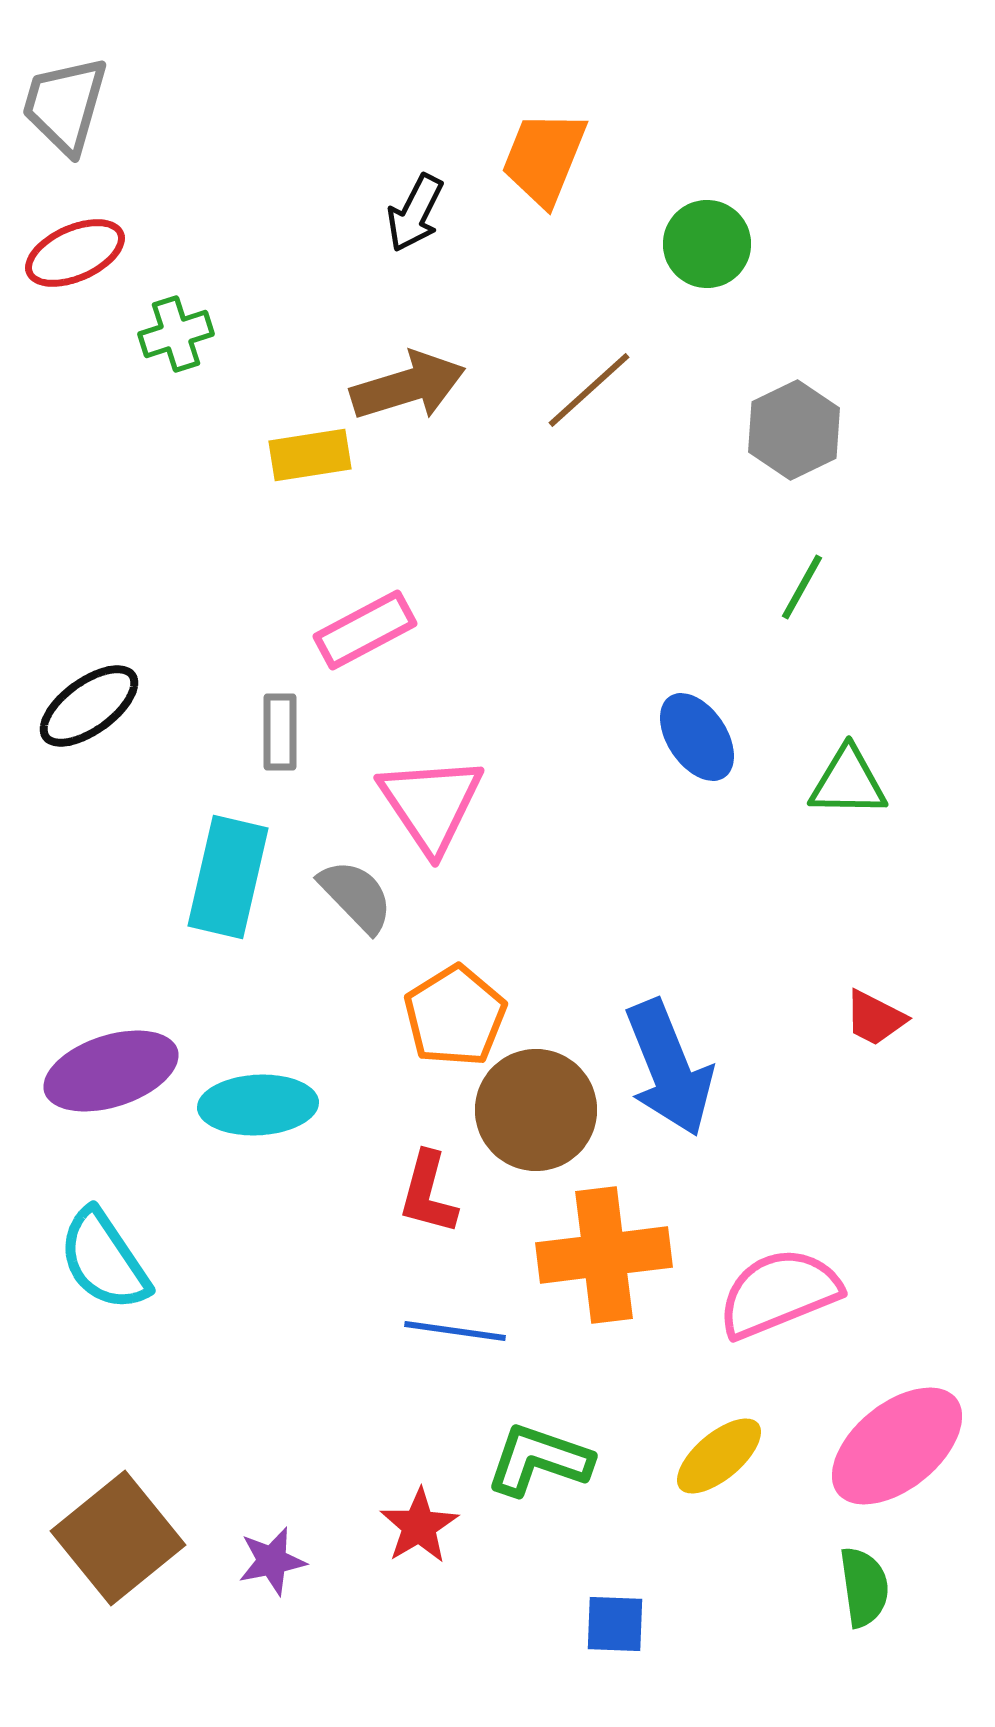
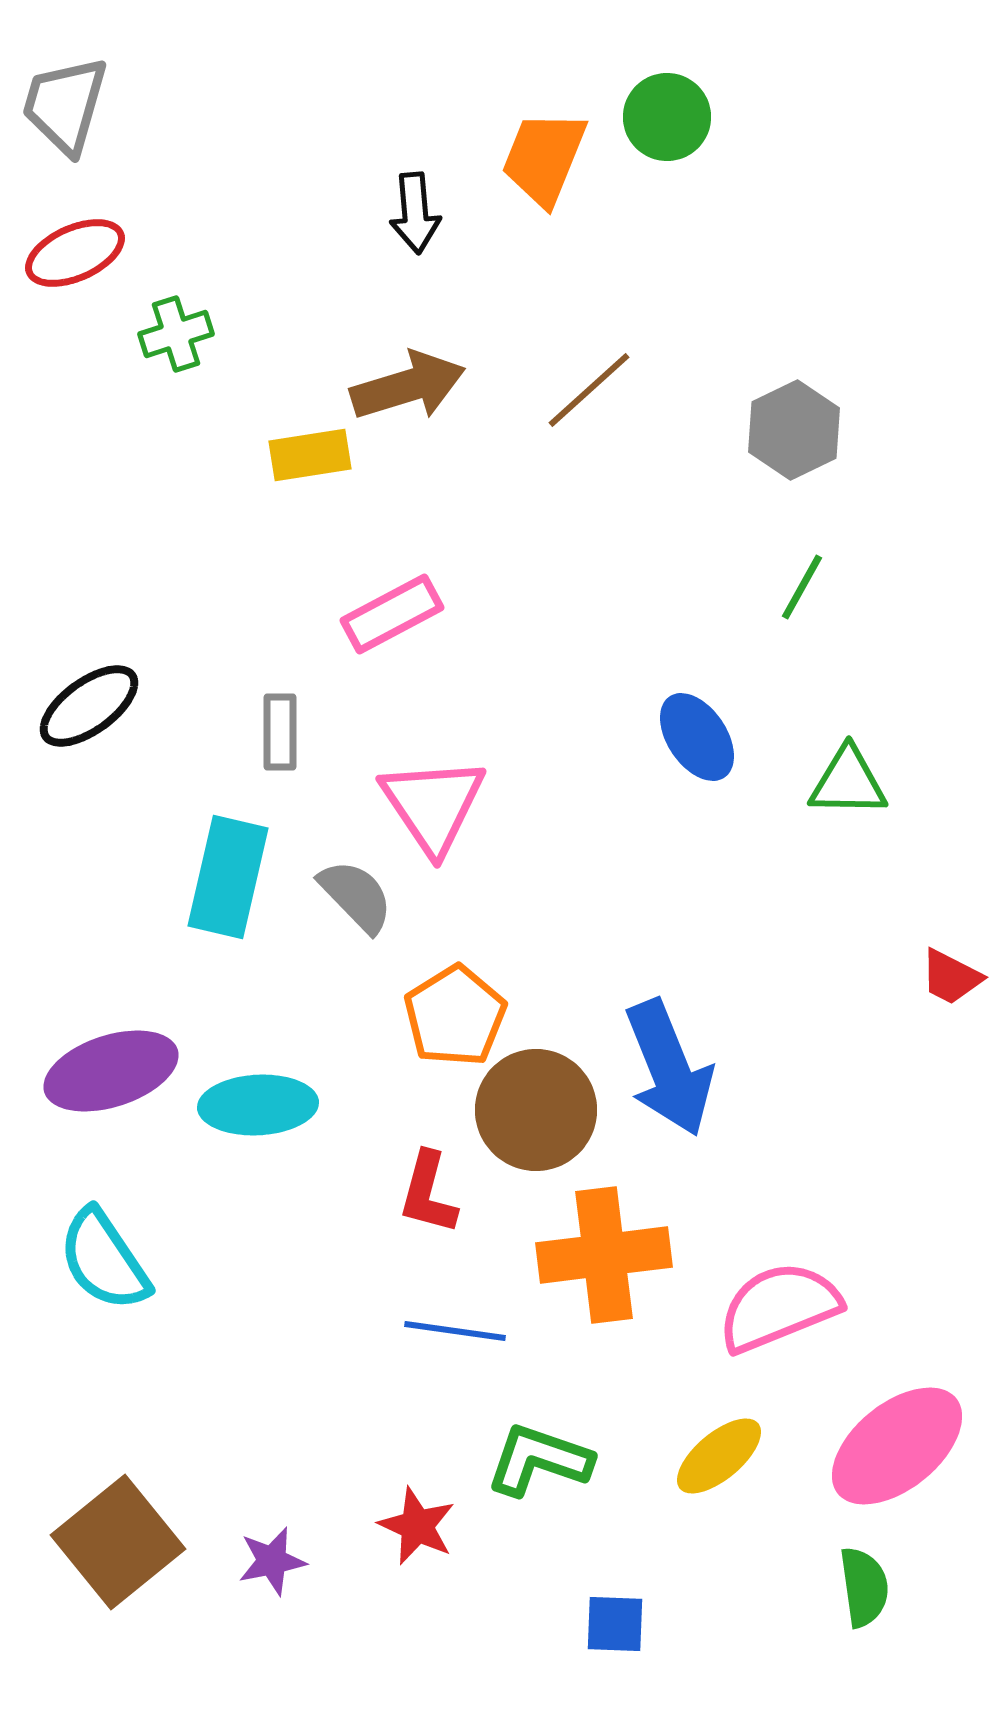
black arrow: rotated 32 degrees counterclockwise
green circle: moved 40 px left, 127 px up
pink rectangle: moved 27 px right, 16 px up
pink triangle: moved 2 px right, 1 px down
red trapezoid: moved 76 px right, 41 px up
pink semicircle: moved 14 px down
red star: moved 2 px left; rotated 16 degrees counterclockwise
brown square: moved 4 px down
